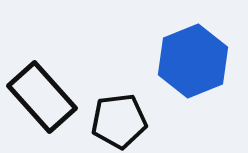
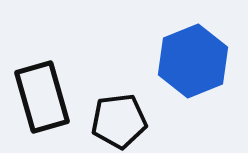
black rectangle: rotated 26 degrees clockwise
